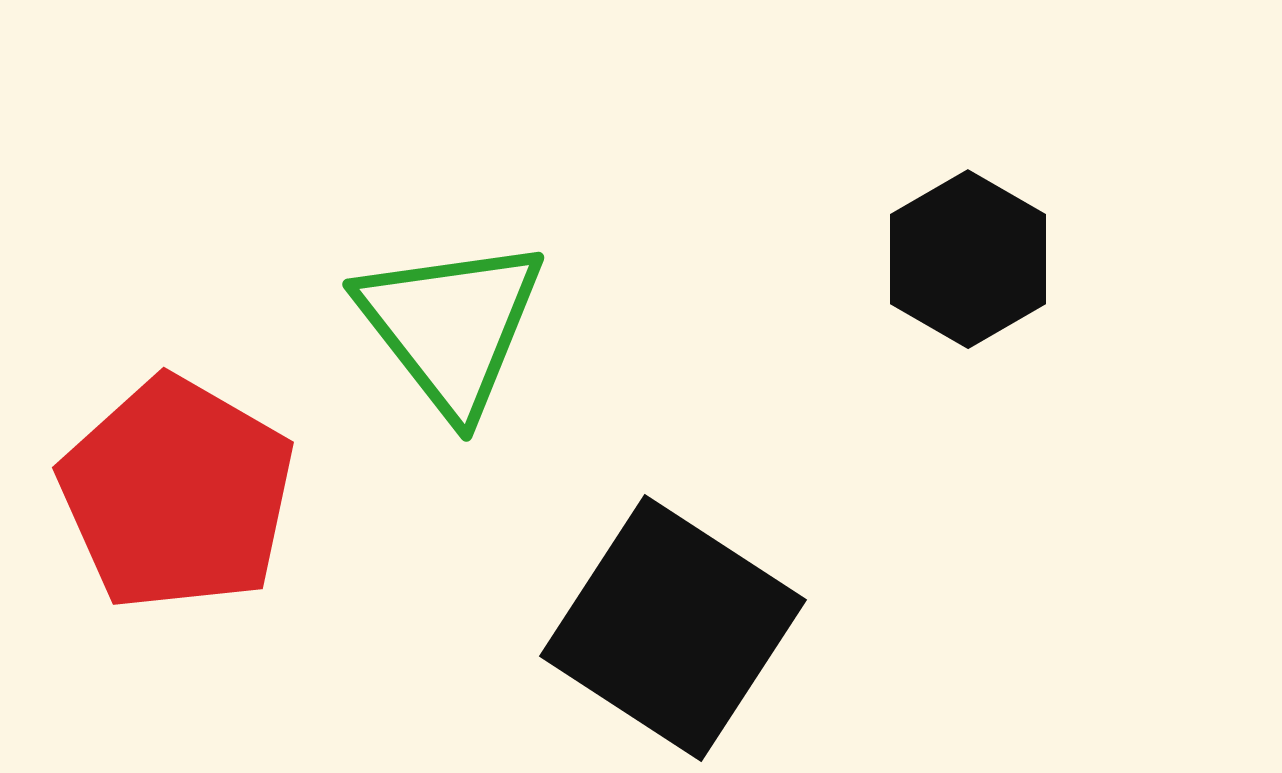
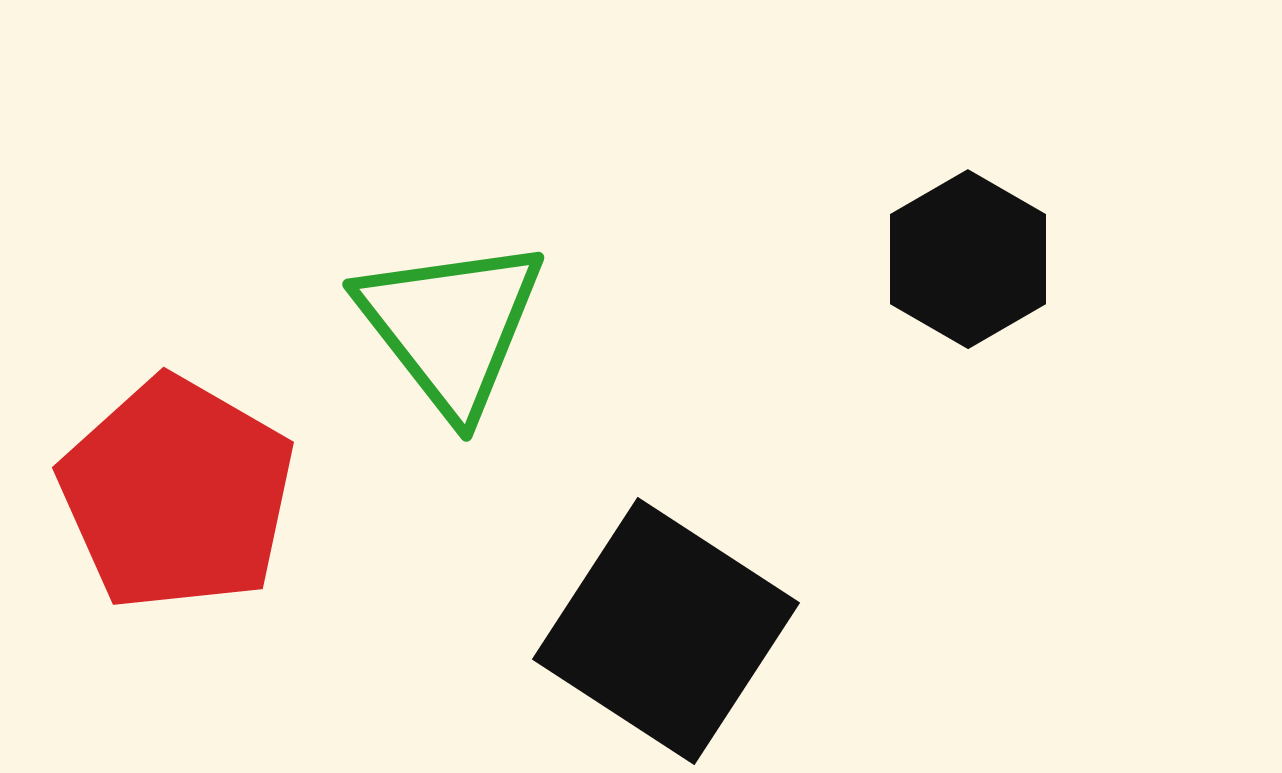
black square: moved 7 px left, 3 px down
